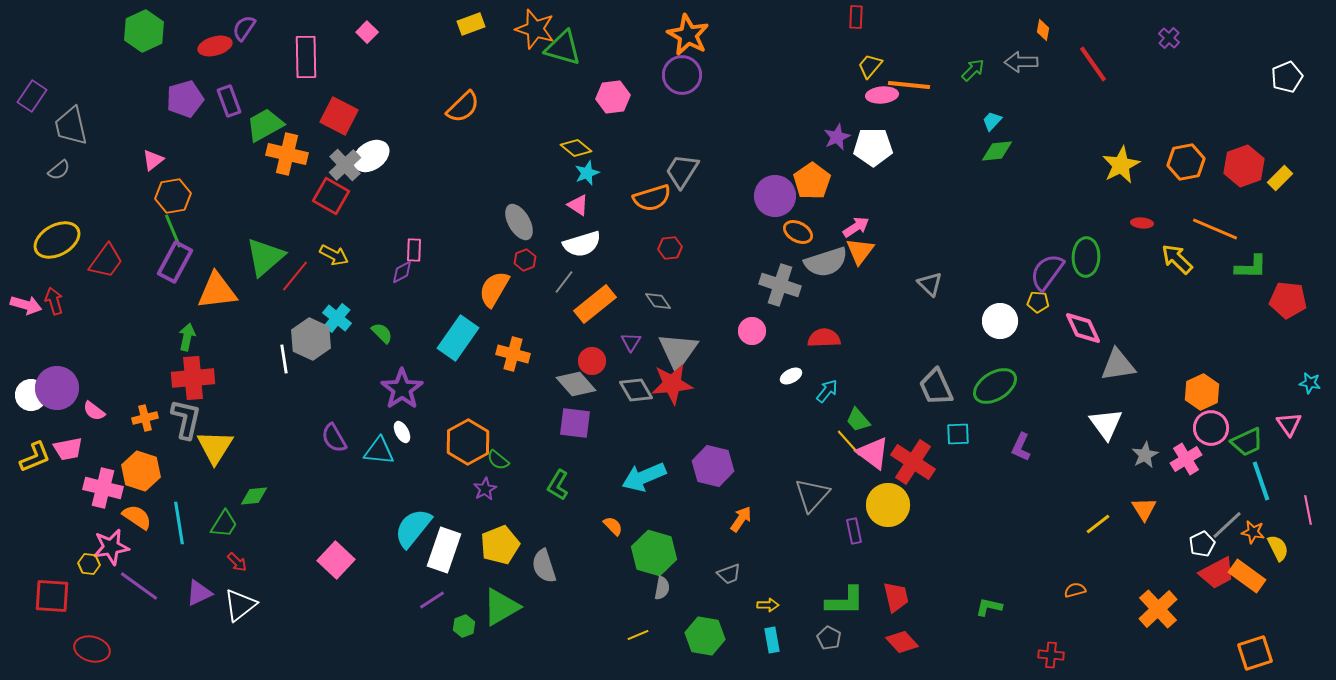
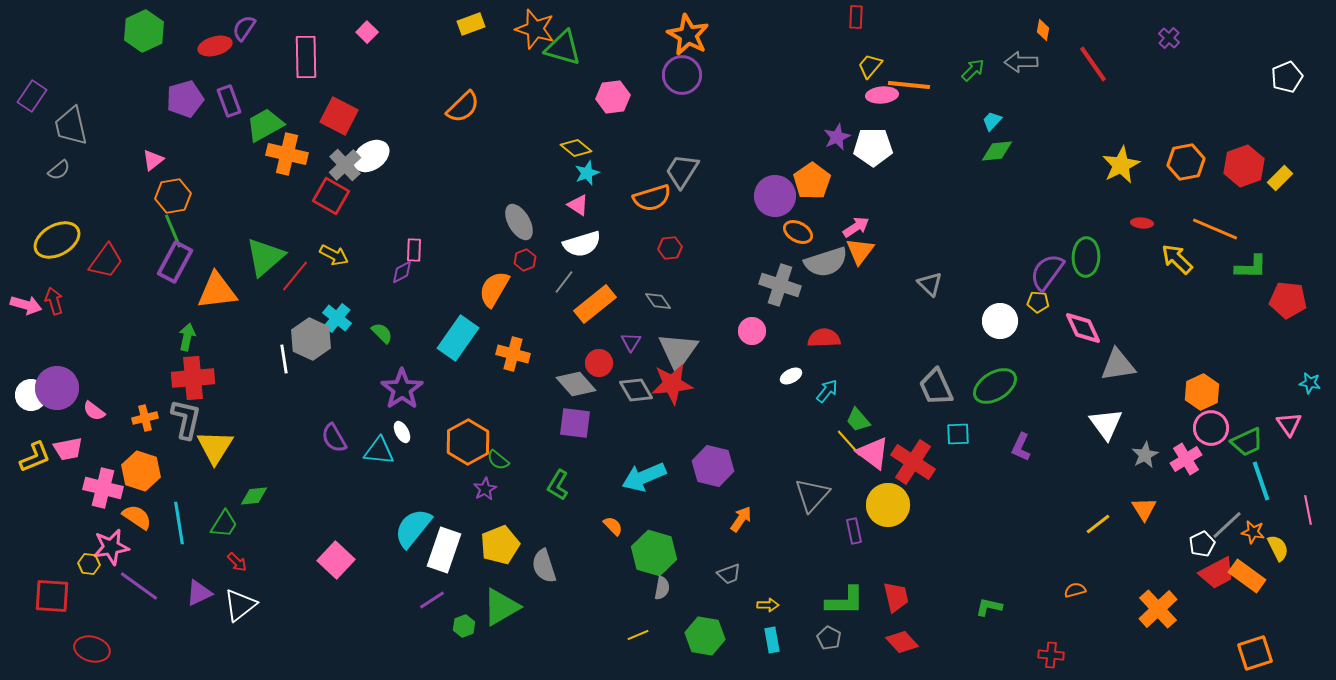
red circle at (592, 361): moved 7 px right, 2 px down
